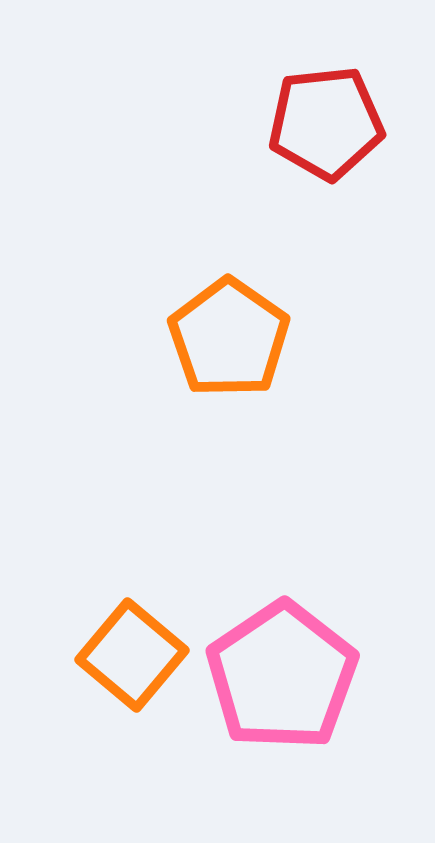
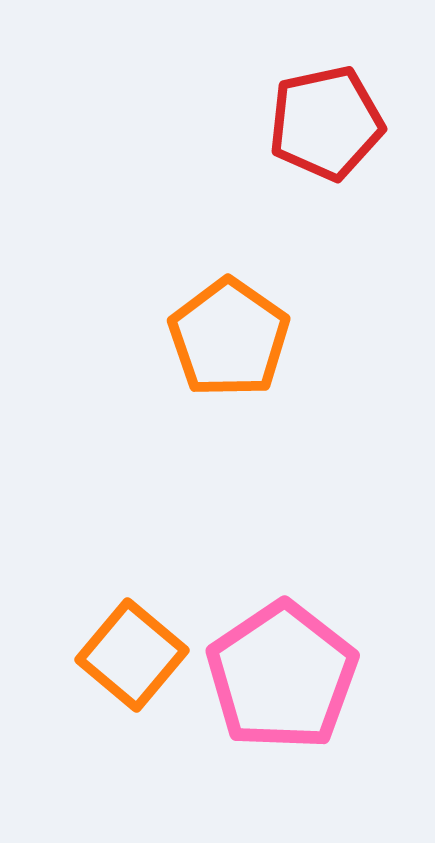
red pentagon: rotated 6 degrees counterclockwise
